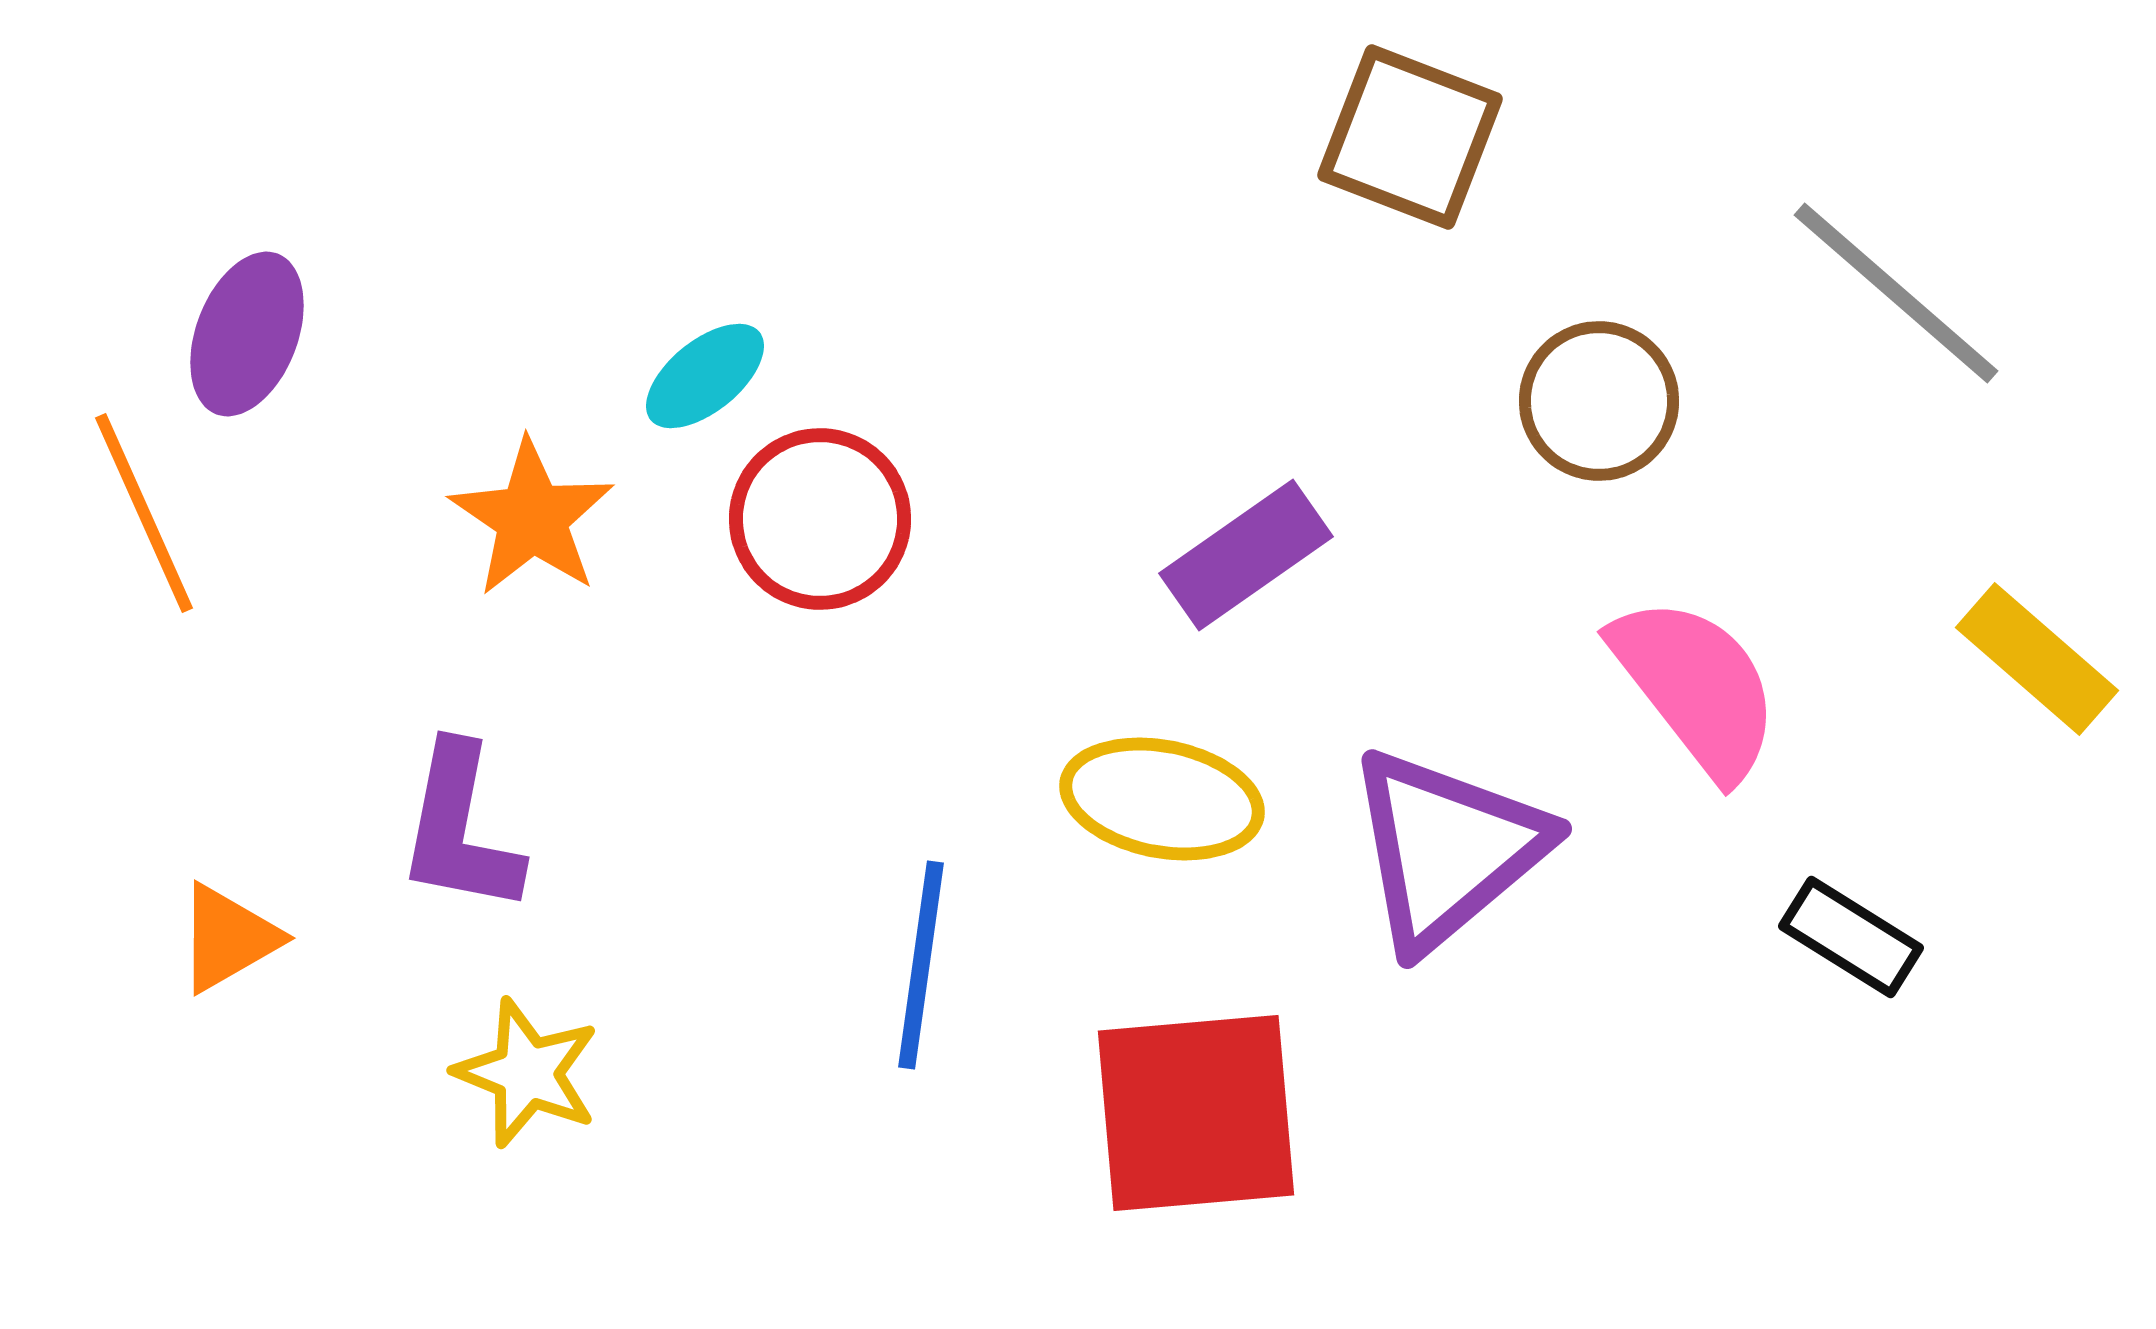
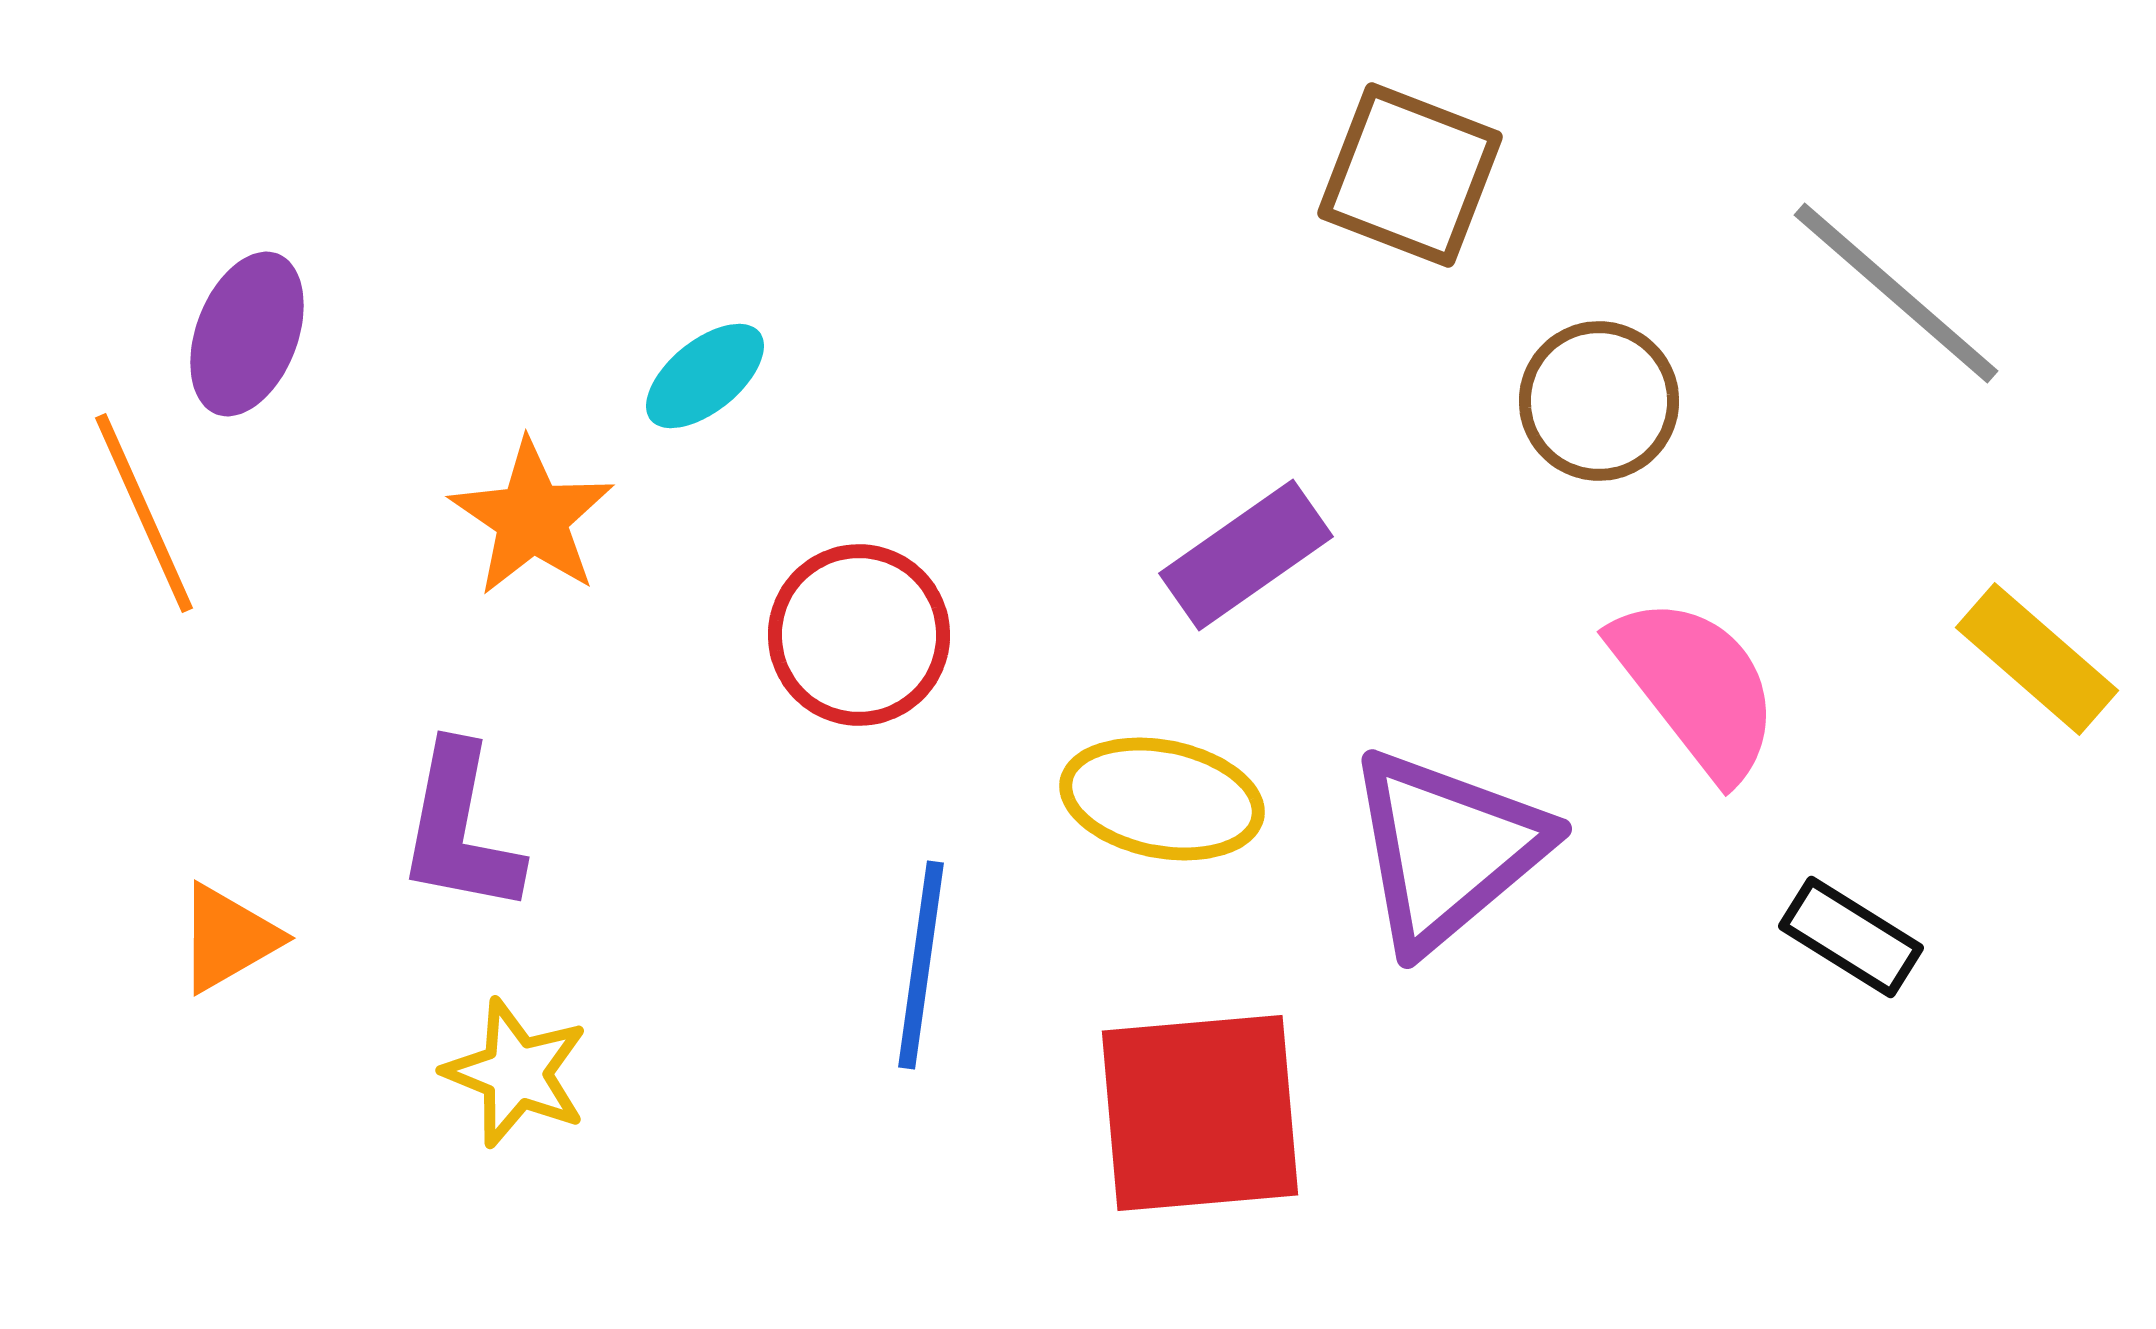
brown square: moved 38 px down
red circle: moved 39 px right, 116 px down
yellow star: moved 11 px left
red square: moved 4 px right
